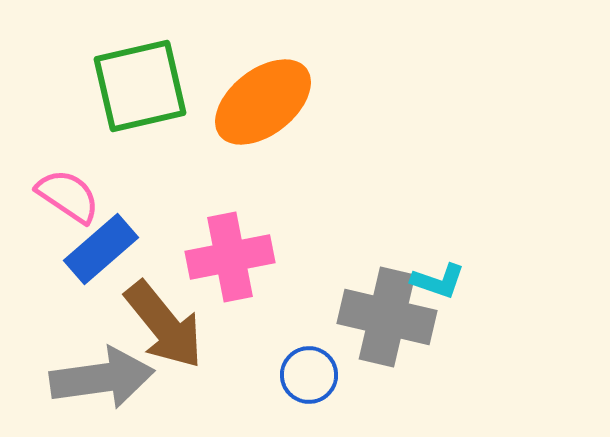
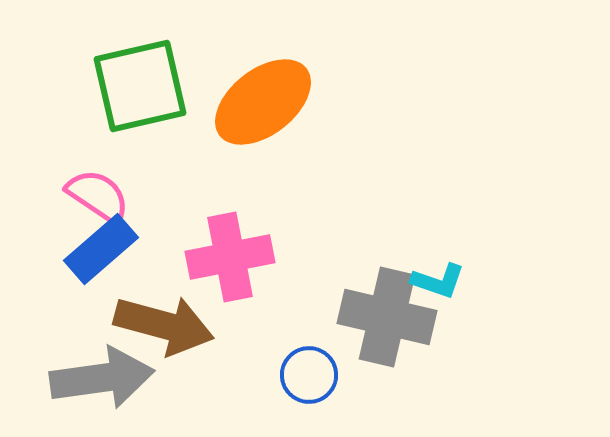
pink semicircle: moved 30 px right
brown arrow: rotated 36 degrees counterclockwise
